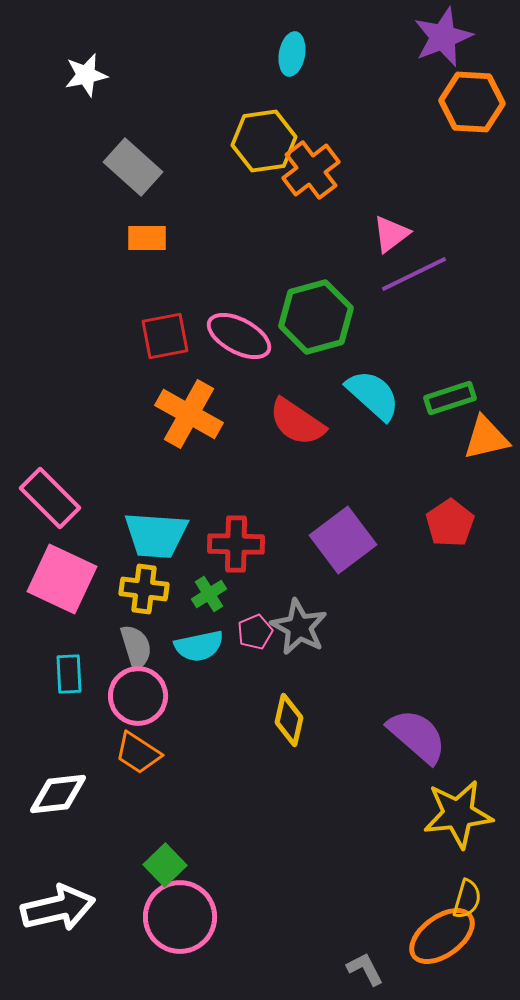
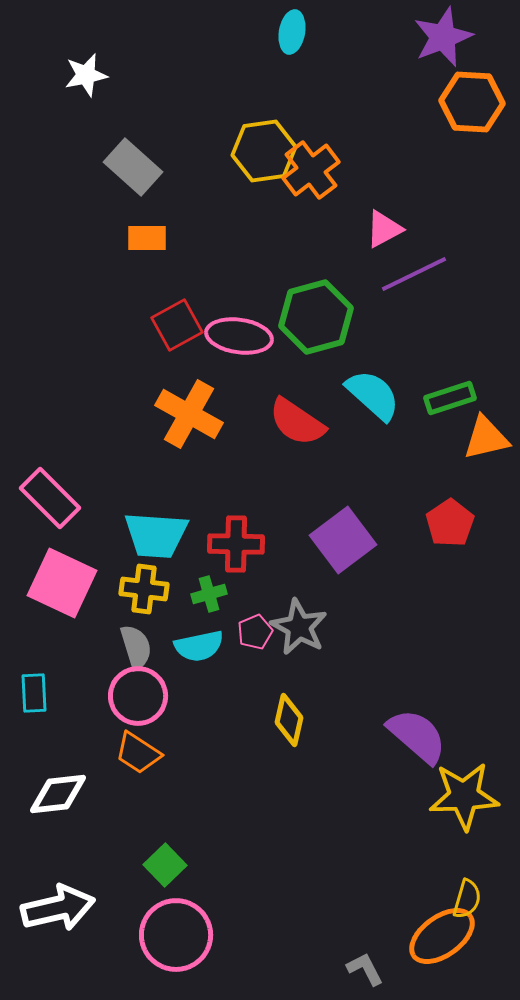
cyan ellipse at (292, 54): moved 22 px up
yellow hexagon at (264, 141): moved 10 px down
pink triangle at (391, 234): moved 7 px left, 5 px up; rotated 9 degrees clockwise
red square at (165, 336): moved 12 px right, 11 px up; rotated 18 degrees counterclockwise
pink ellipse at (239, 336): rotated 20 degrees counterclockwise
pink square at (62, 579): moved 4 px down
green cross at (209, 594): rotated 16 degrees clockwise
cyan rectangle at (69, 674): moved 35 px left, 19 px down
yellow star at (458, 814): moved 6 px right, 18 px up; rotated 4 degrees clockwise
pink circle at (180, 917): moved 4 px left, 18 px down
